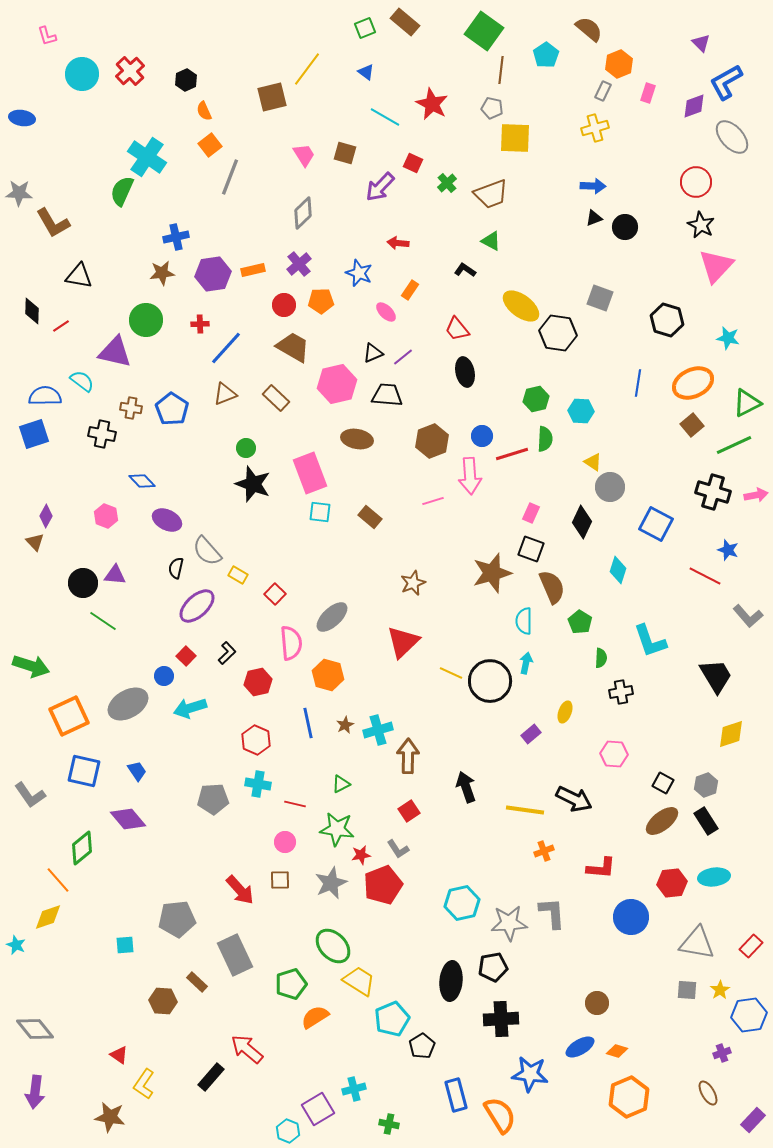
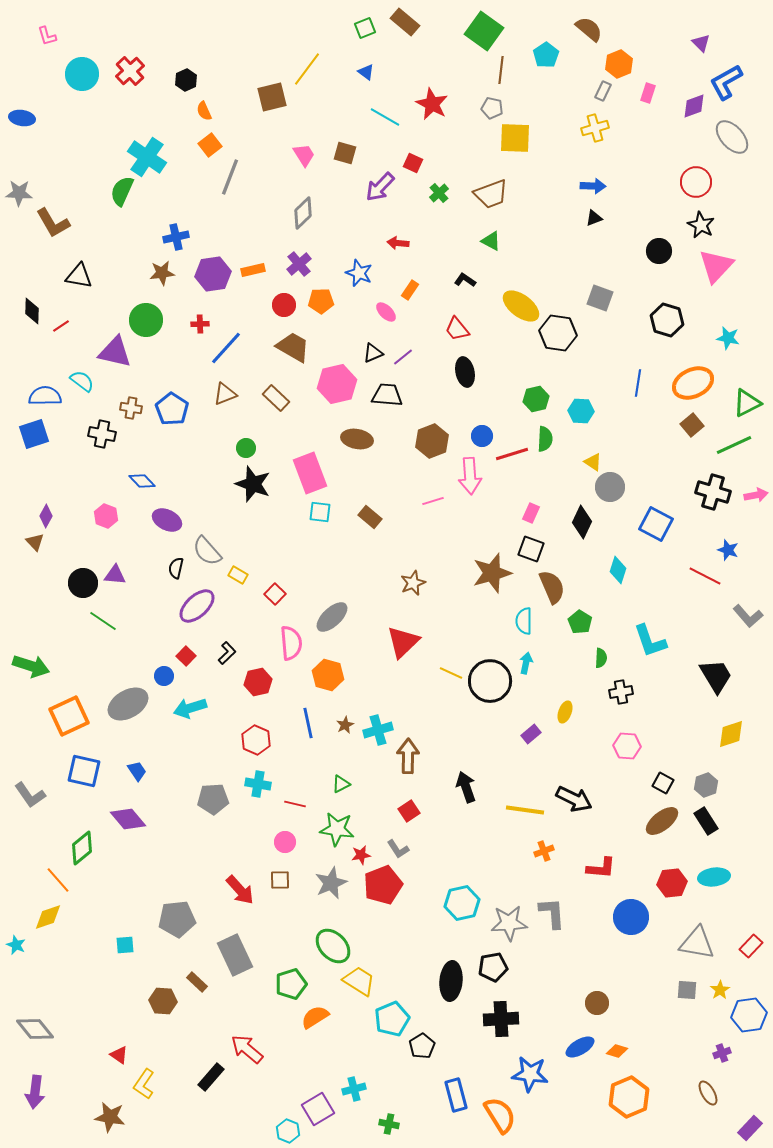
green cross at (447, 183): moved 8 px left, 10 px down
black circle at (625, 227): moved 34 px right, 24 px down
black L-shape at (465, 270): moved 10 px down
pink hexagon at (614, 754): moved 13 px right, 8 px up
purple rectangle at (753, 1120): moved 3 px left, 8 px down
